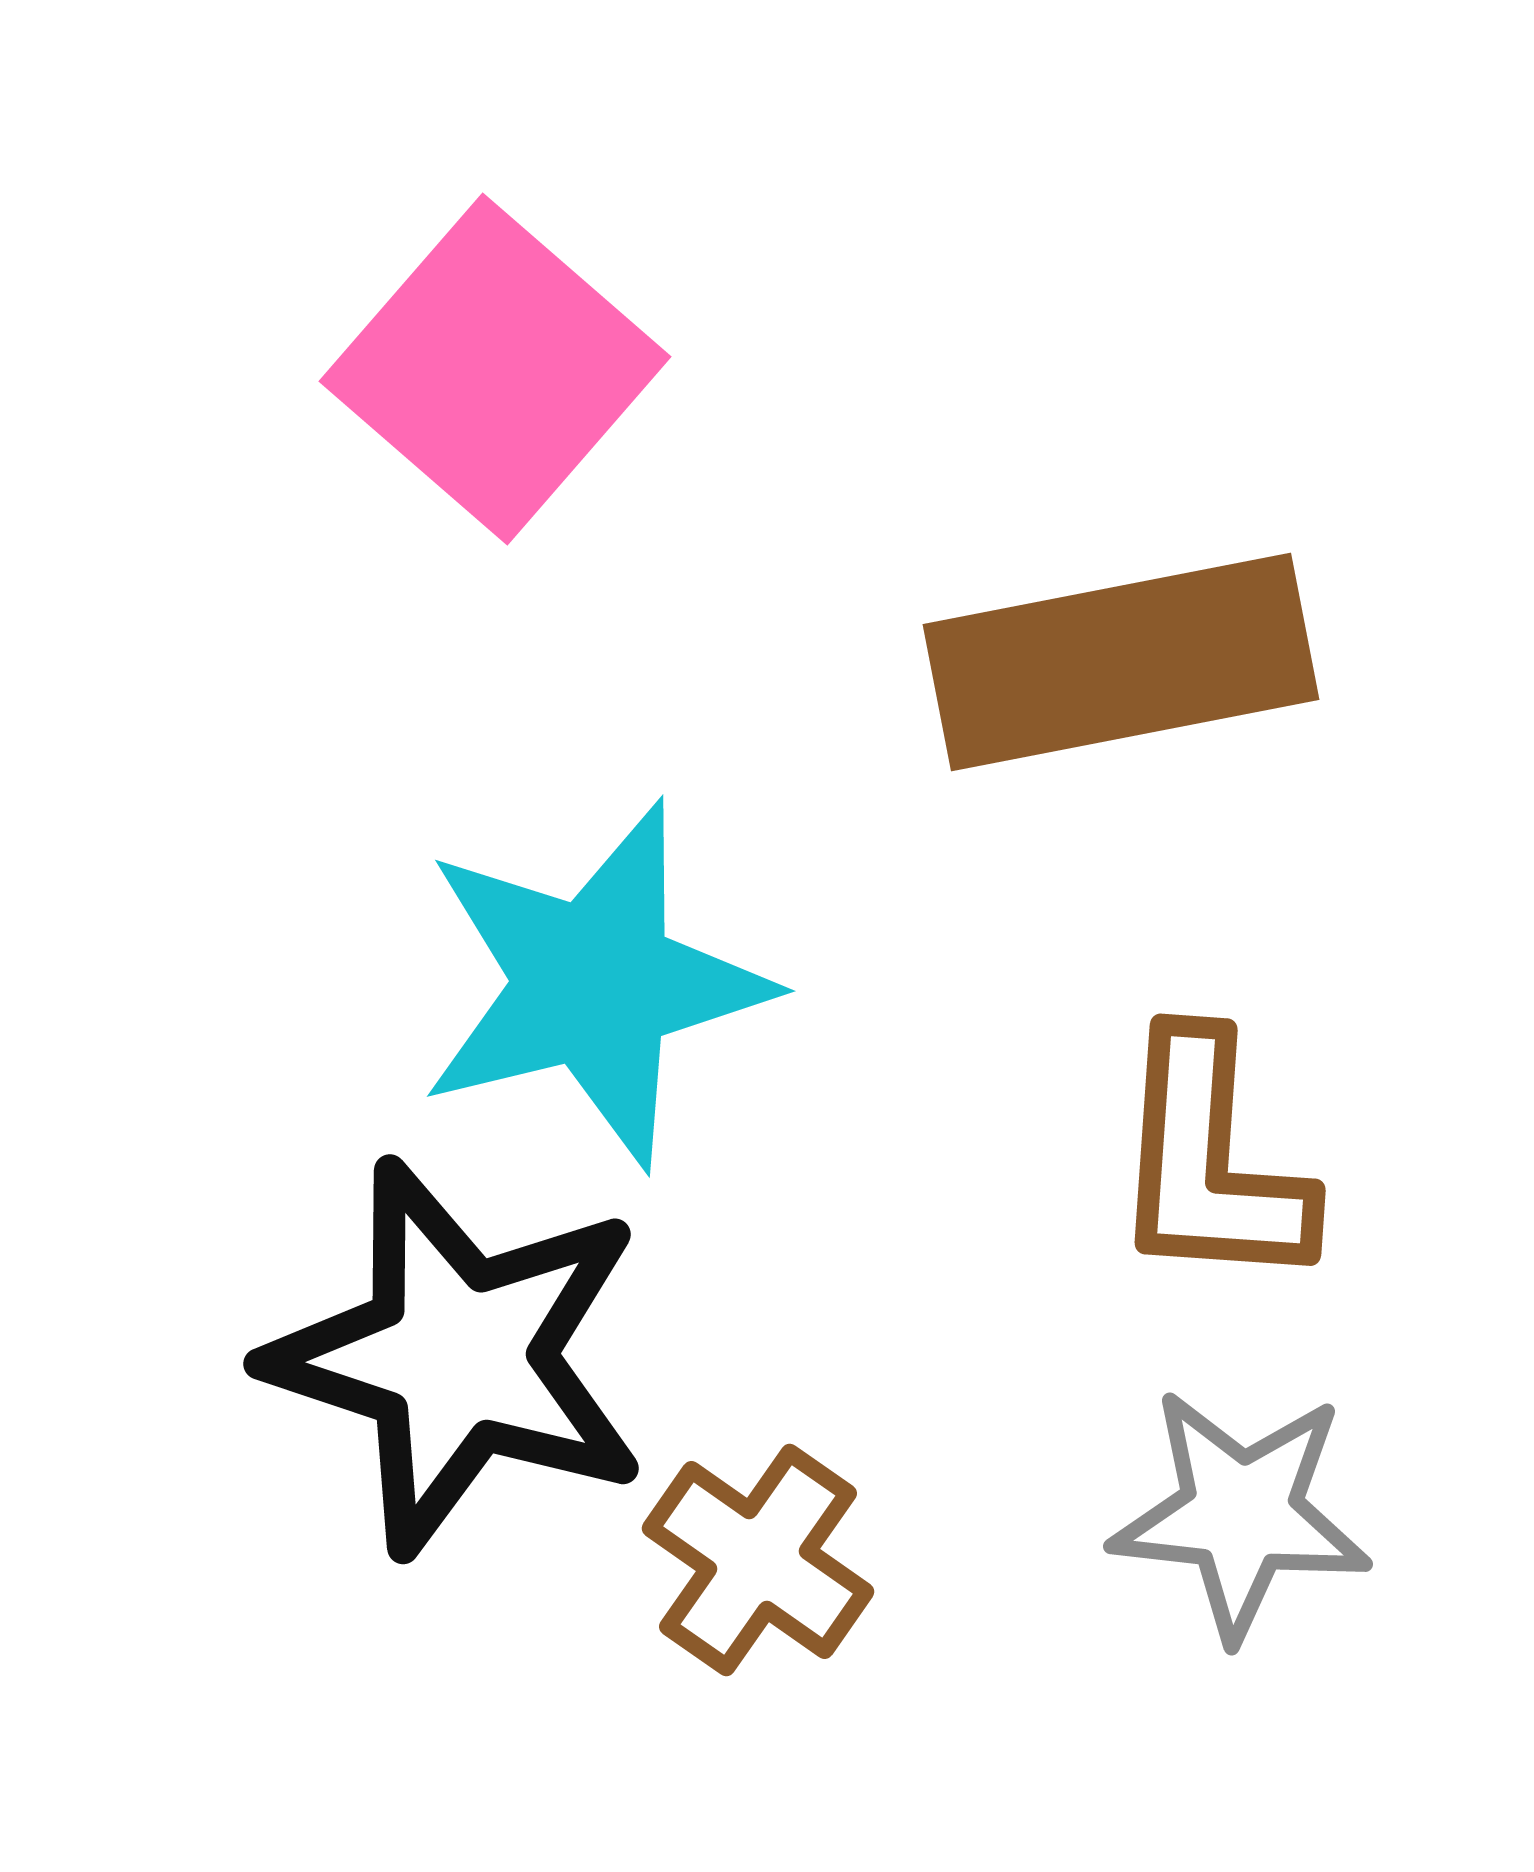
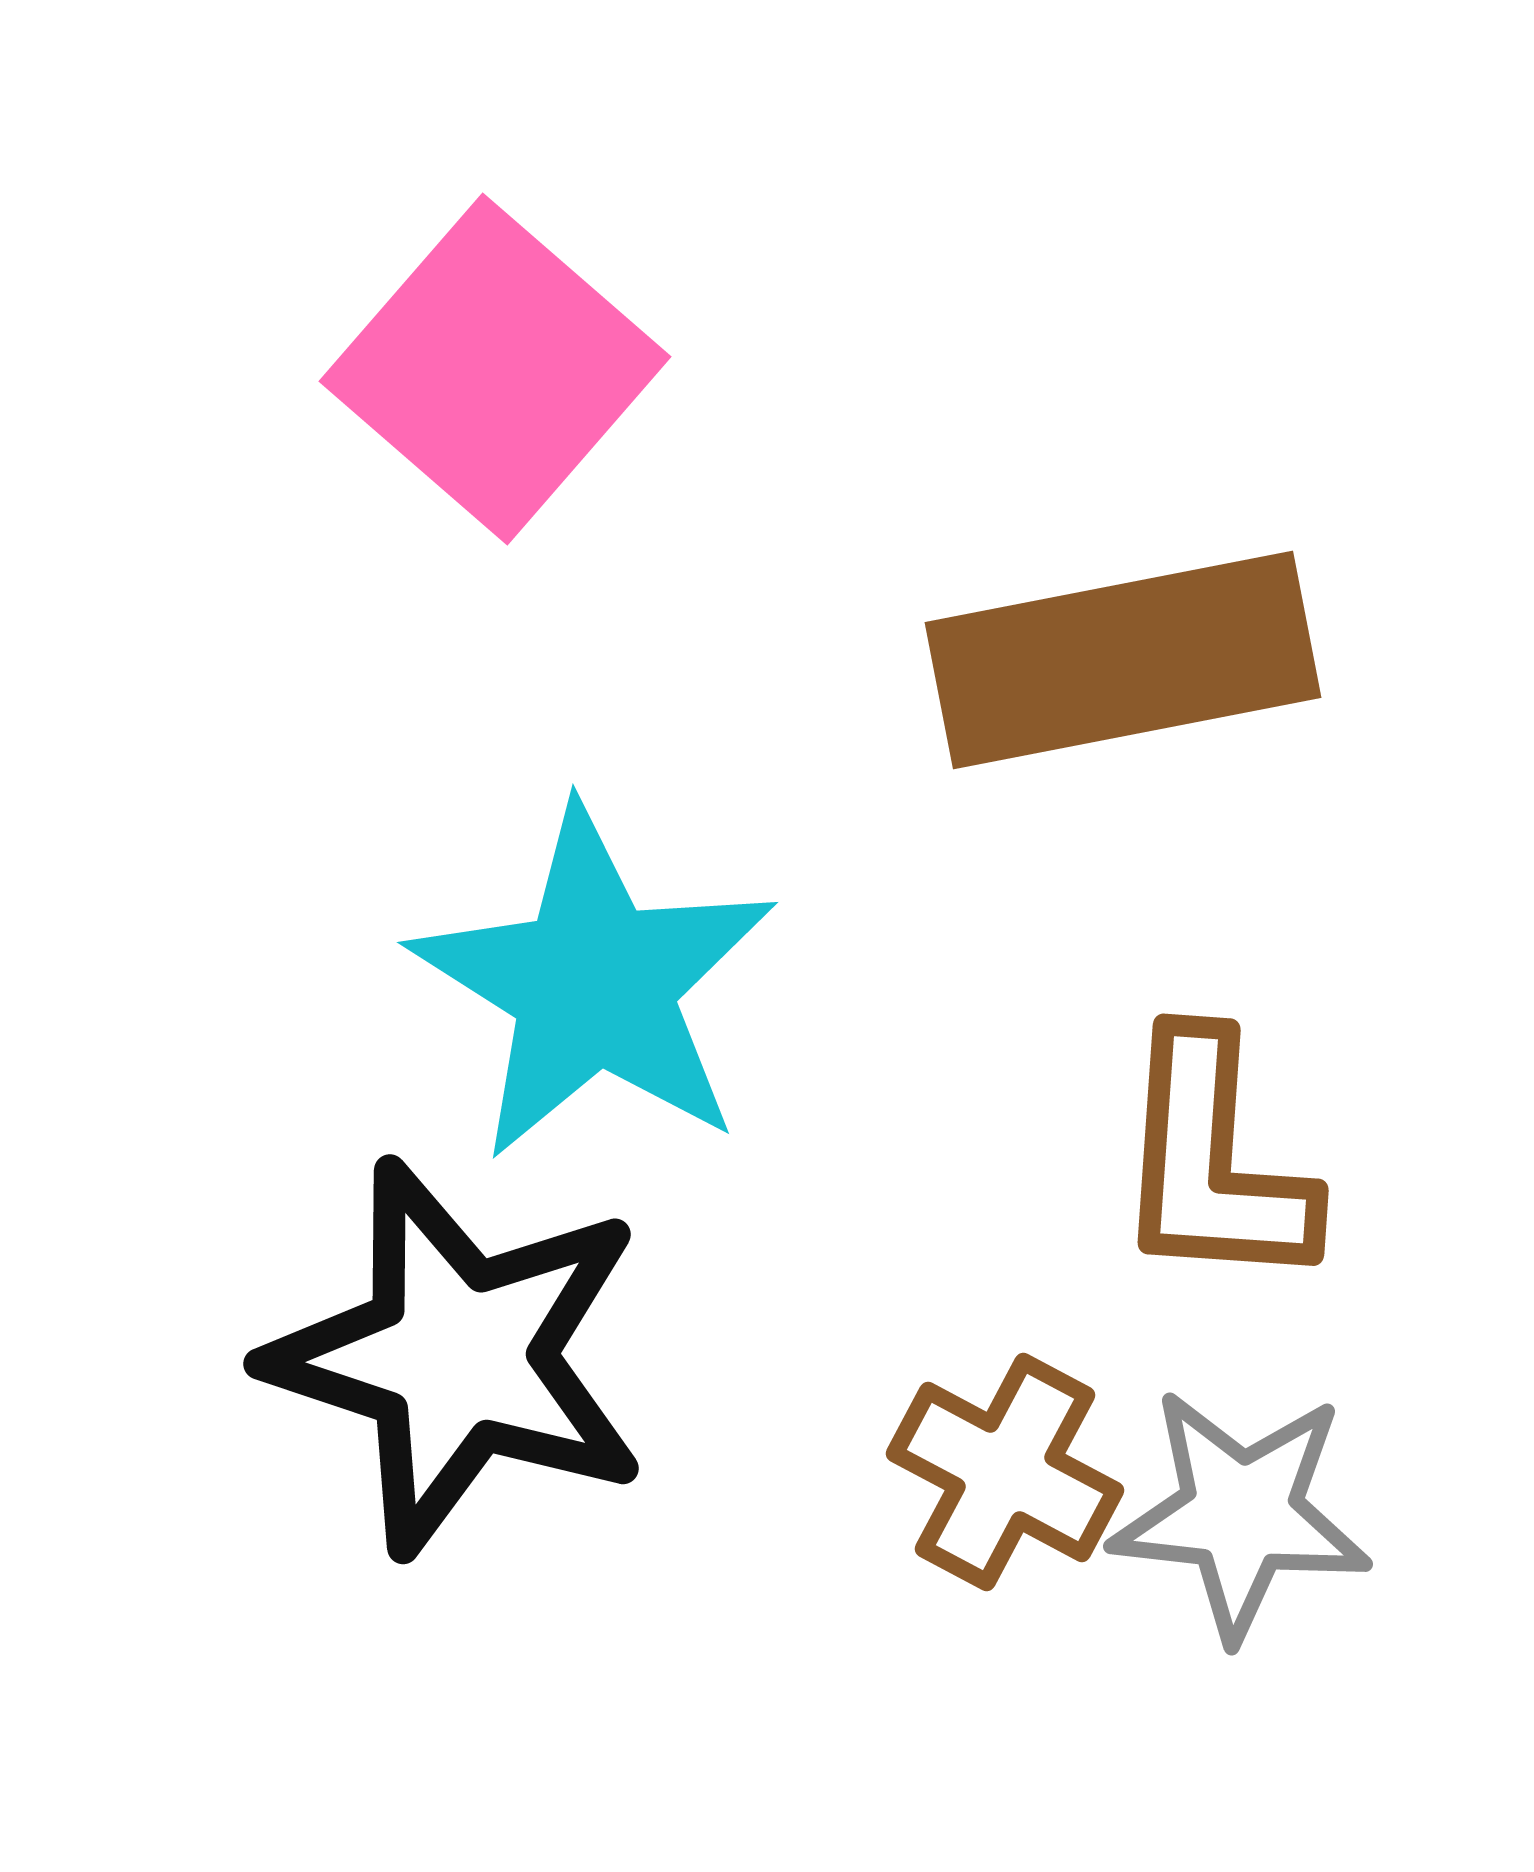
brown rectangle: moved 2 px right, 2 px up
cyan star: rotated 26 degrees counterclockwise
brown L-shape: moved 3 px right
brown cross: moved 247 px right, 88 px up; rotated 7 degrees counterclockwise
